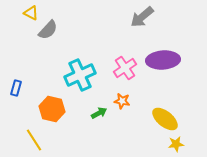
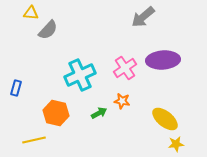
yellow triangle: rotated 21 degrees counterclockwise
gray arrow: moved 1 px right
orange hexagon: moved 4 px right, 4 px down
yellow line: rotated 70 degrees counterclockwise
